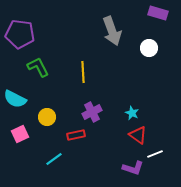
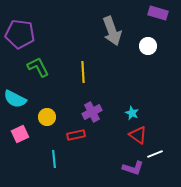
white circle: moved 1 px left, 2 px up
cyan line: rotated 60 degrees counterclockwise
